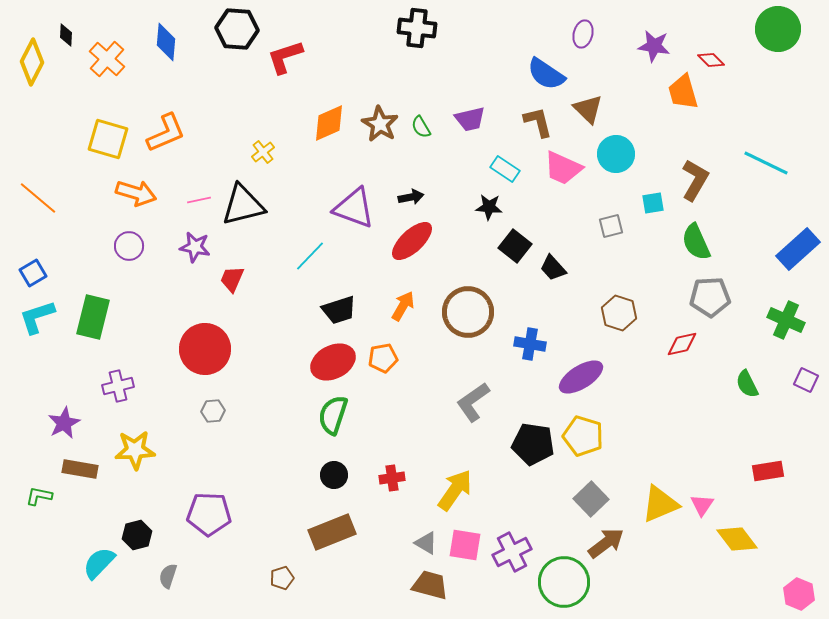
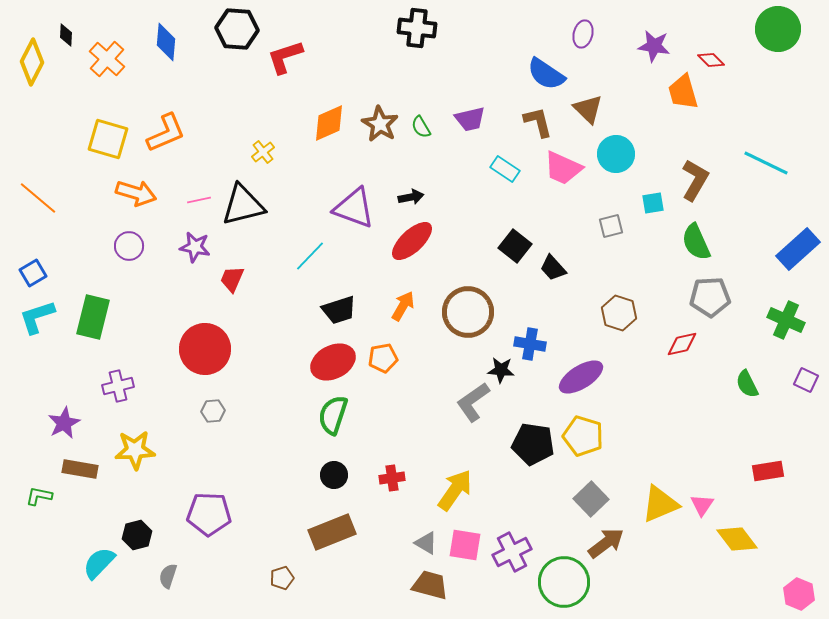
black star at (489, 207): moved 12 px right, 163 px down
